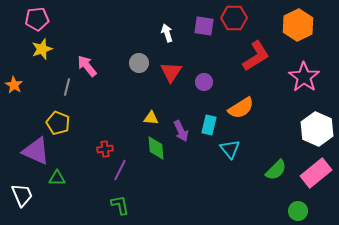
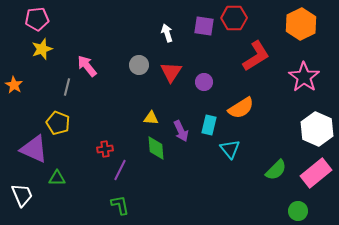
orange hexagon: moved 3 px right, 1 px up
gray circle: moved 2 px down
purple triangle: moved 2 px left, 2 px up
